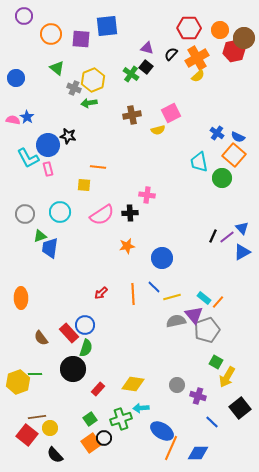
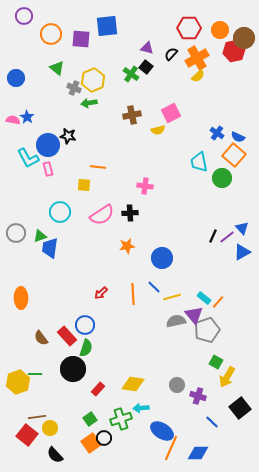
pink cross at (147, 195): moved 2 px left, 9 px up
gray circle at (25, 214): moved 9 px left, 19 px down
red rectangle at (69, 333): moved 2 px left, 3 px down
